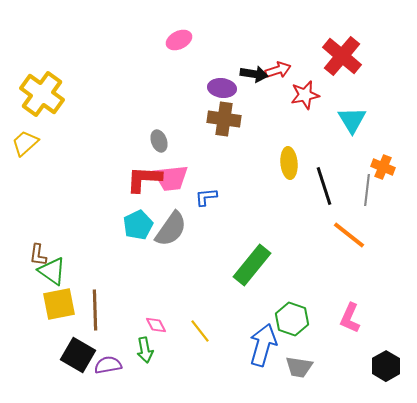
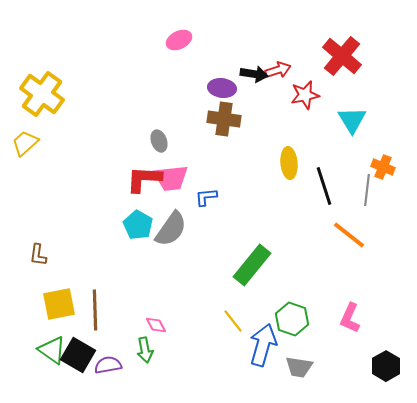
cyan pentagon: rotated 16 degrees counterclockwise
green triangle: moved 79 px down
yellow line: moved 33 px right, 10 px up
